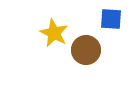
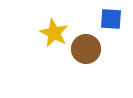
brown circle: moved 1 px up
